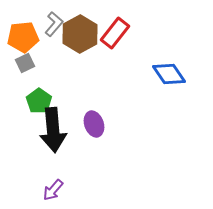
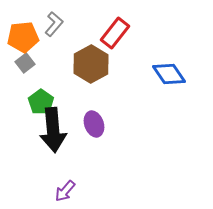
brown hexagon: moved 11 px right, 30 px down
gray square: rotated 12 degrees counterclockwise
green pentagon: moved 2 px right, 1 px down
purple arrow: moved 12 px right, 1 px down
